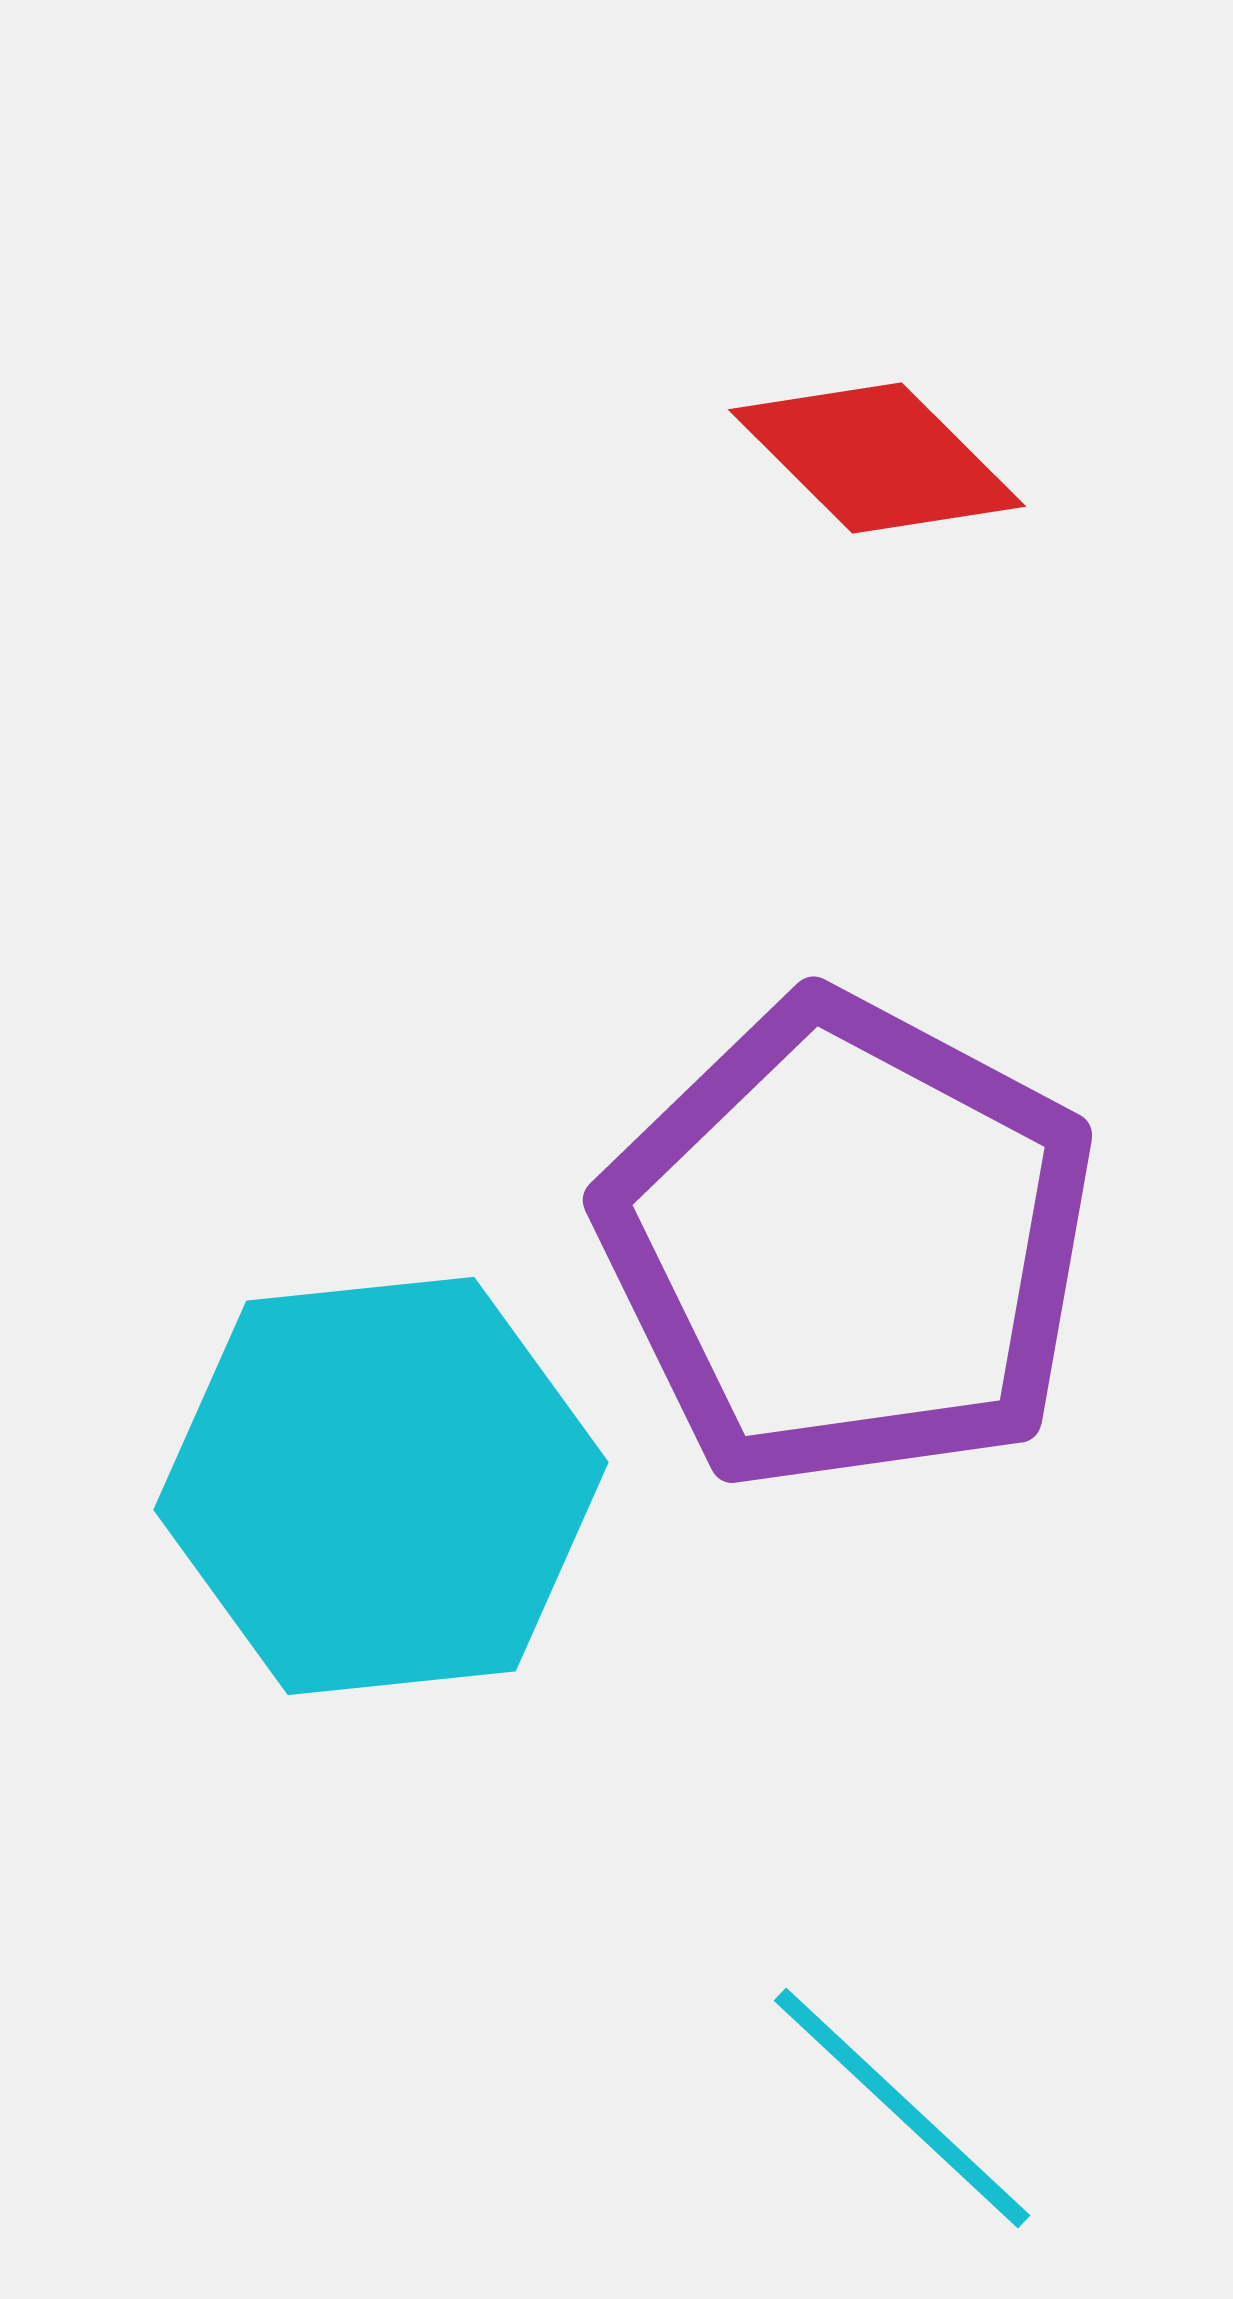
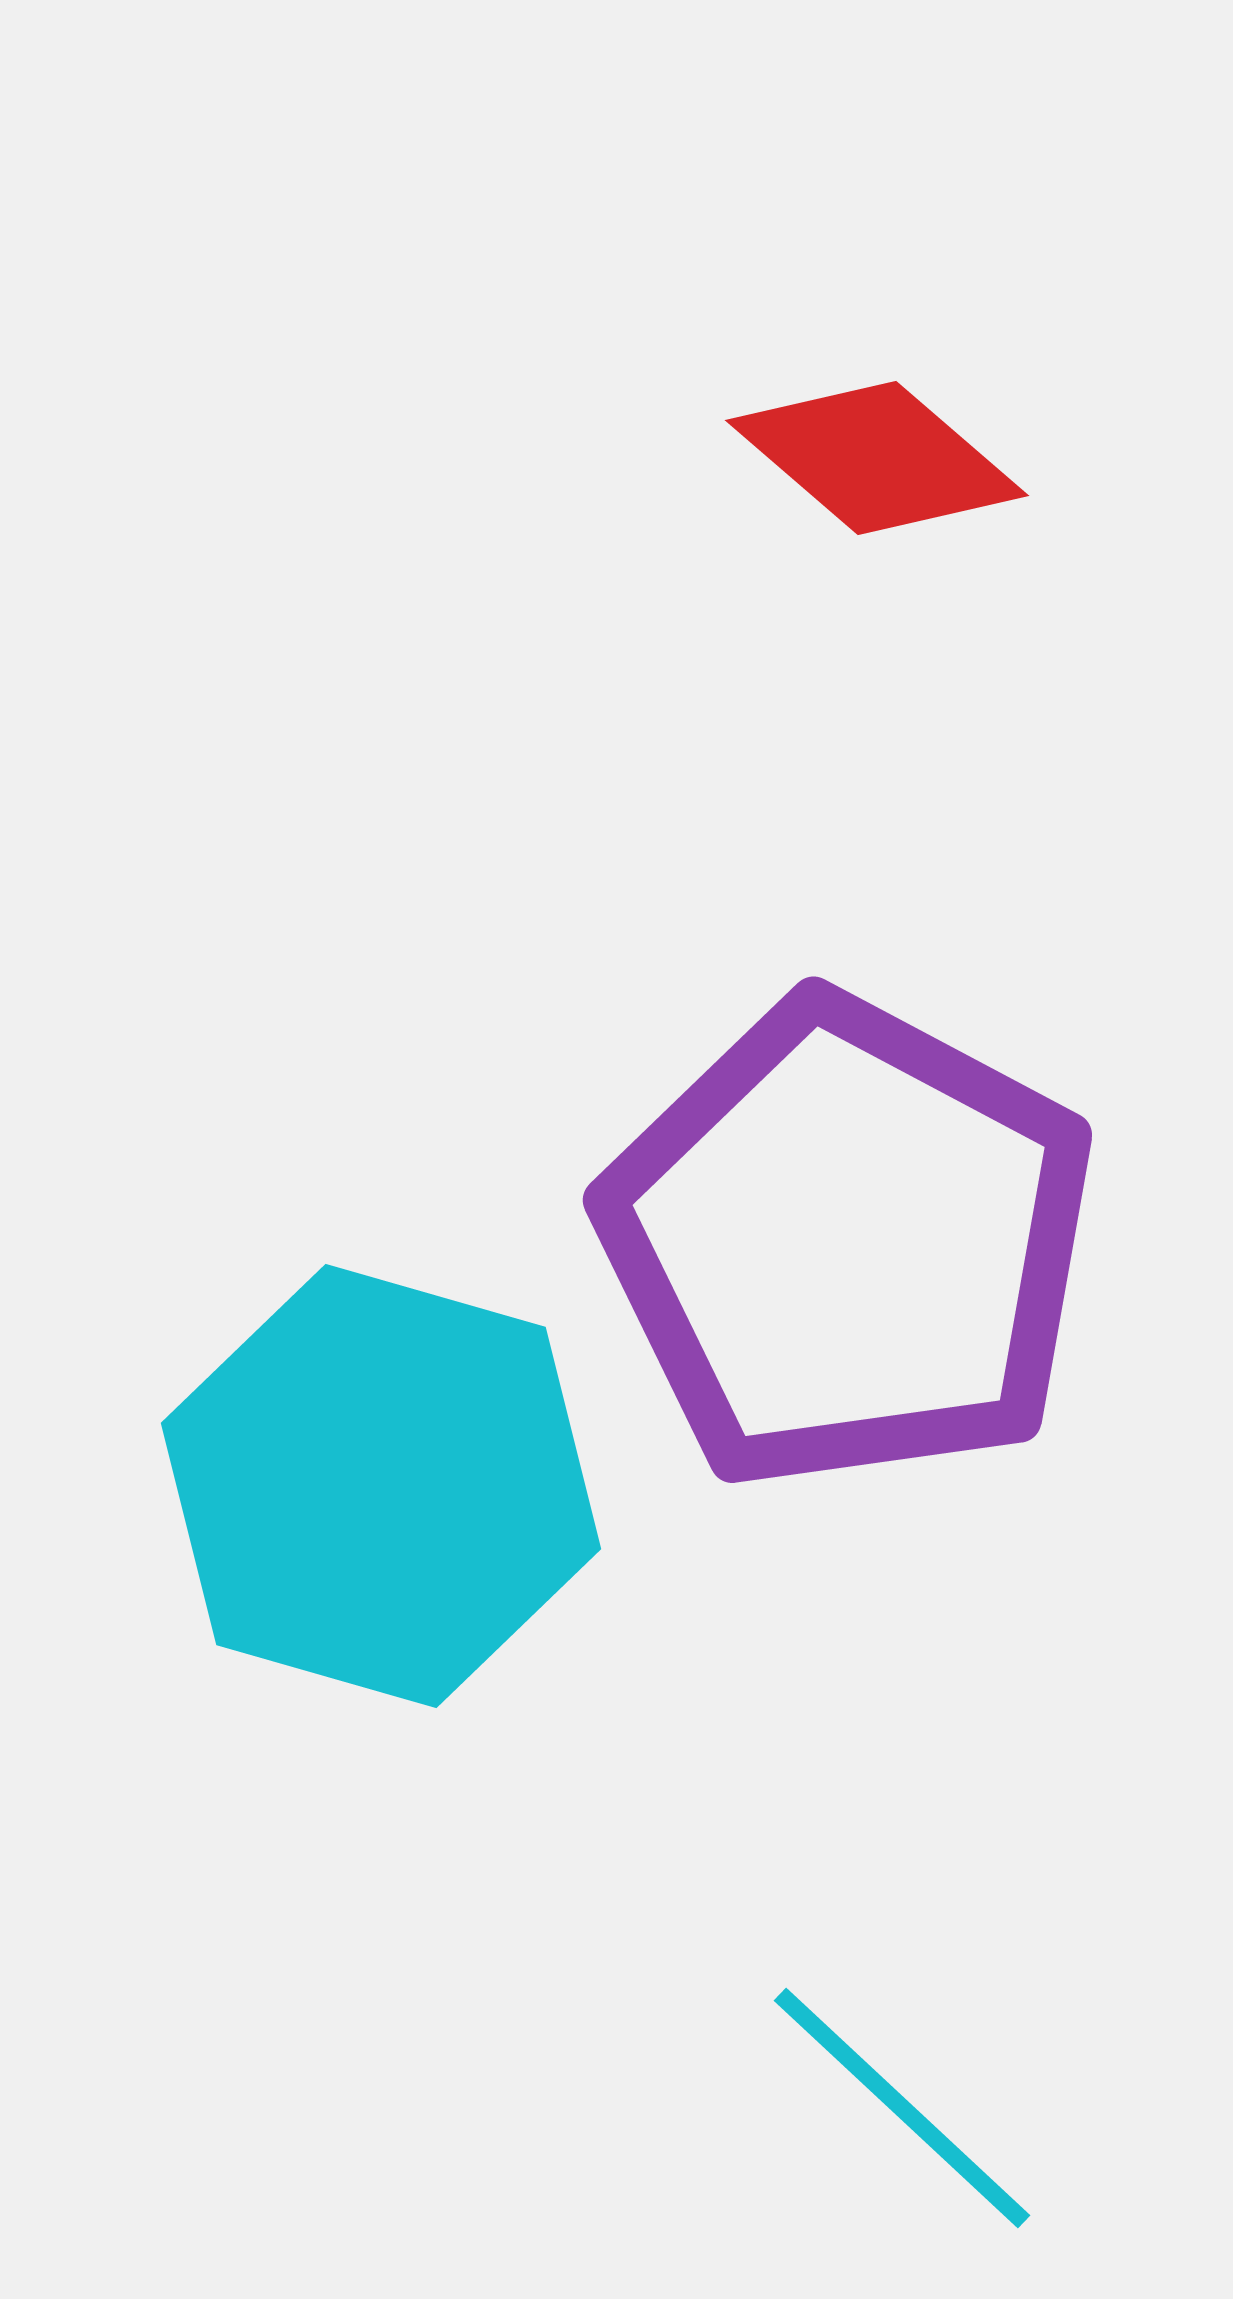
red diamond: rotated 4 degrees counterclockwise
cyan hexagon: rotated 22 degrees clockwise
